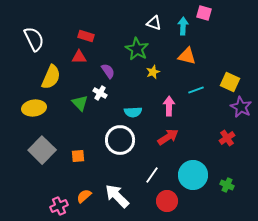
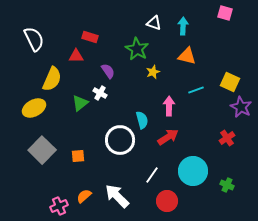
pink square: moved 21 px right
red rectangle: moved 4 px right, 1 px down
red triangle: moved 3 px left, 1 px up
yellow semicircle: moved 1 px right, 2 px down
green triangle: rotated 36 degrees clockwise
yellow ellipse: rotated 20 degrees counterclockwise
cyan semicircle: moved 9 px right, 8 px down; rotated 102 degrees counterclockwise
cyan circle: moved 4 px up
